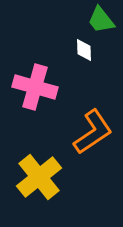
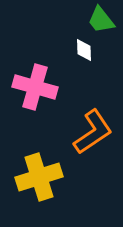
yellow cross: rotated 21 degrees clockwise
